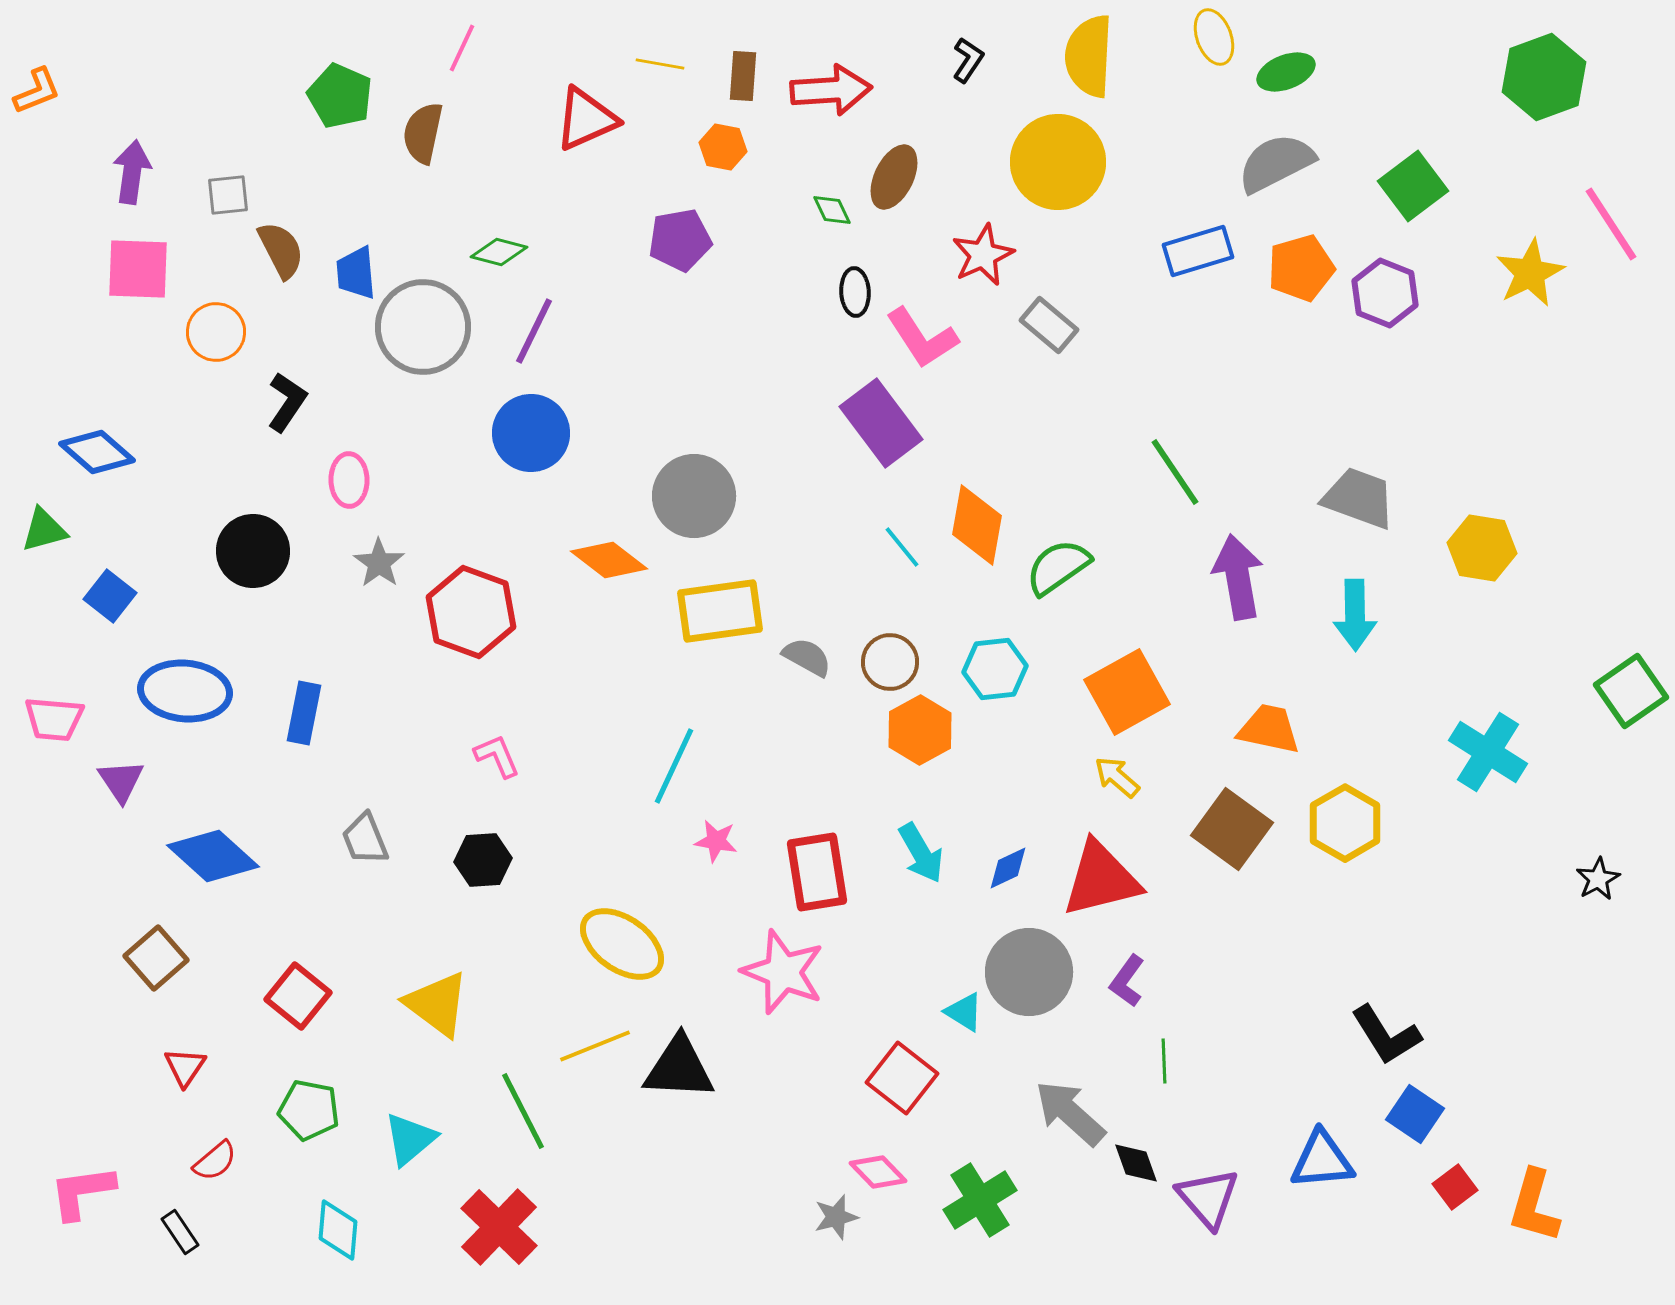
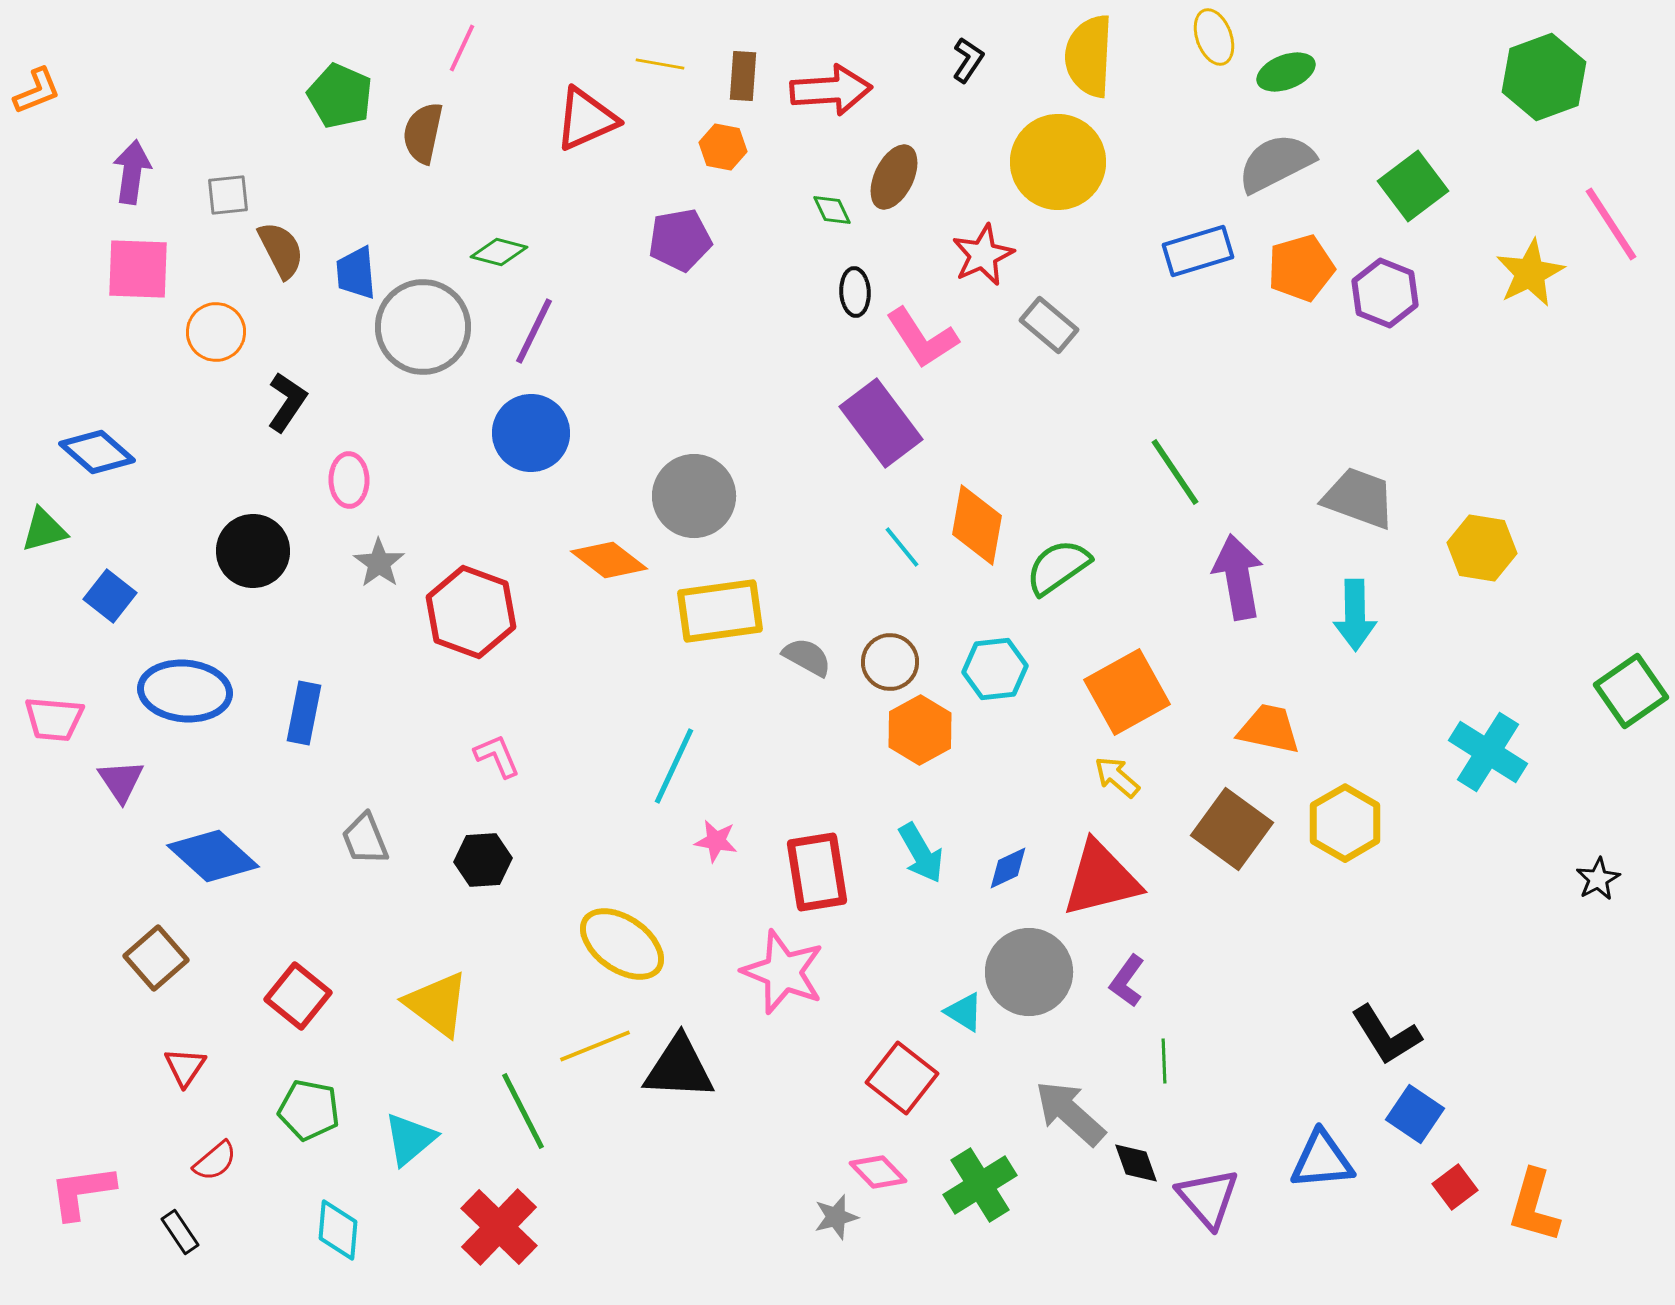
green cross at (980, 1200): moved 15 px up
